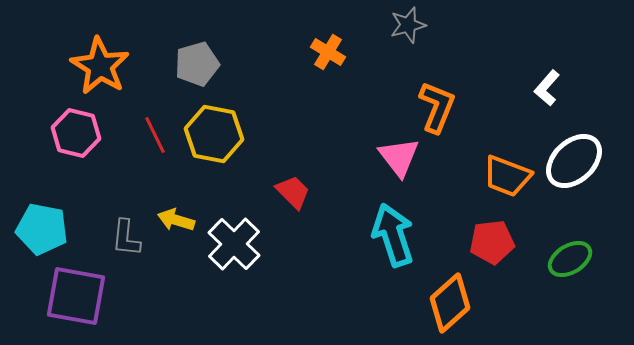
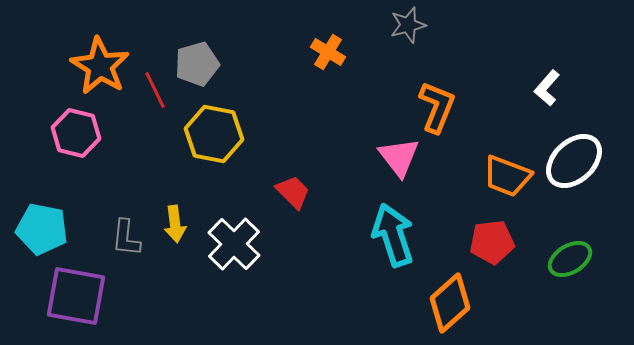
red line: moved 45 px up
yellow arrow: moved 1 px left, 4 px down; rotated 114 degrees counterclockwise
